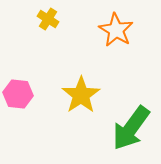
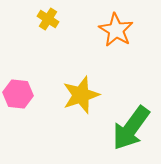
yellow star: rotated 15 degrees clockwise
